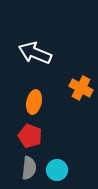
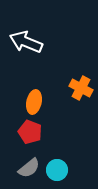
white arrow: moved 9 px left, 11 px up
red pentagon: moved 4 px up
gray semicircle: rotated 45 degrees clockwise
